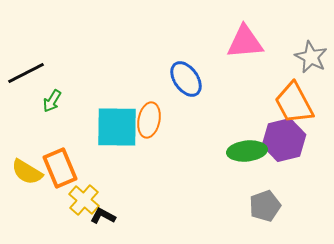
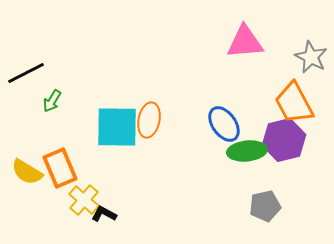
blue ellipse: moved 38 px right, 45 px down
gray pentagon: rotated 8 degrees clockwise
black L-shape: moved 1 px right, 2 px up
